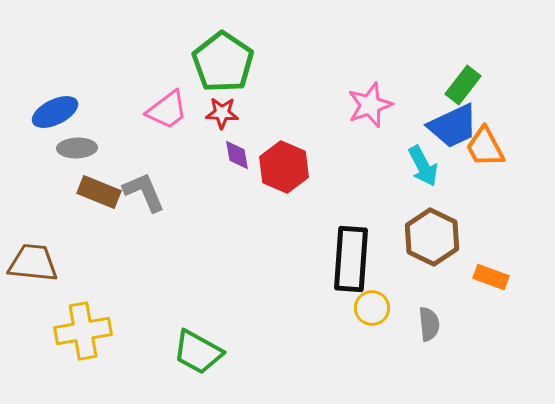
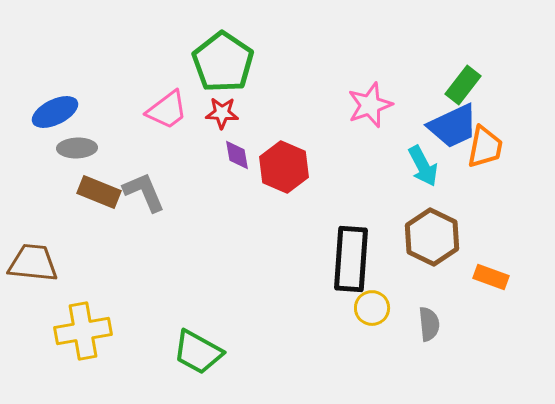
orange trapezoid: rotated 141 degrees counterclockwise
